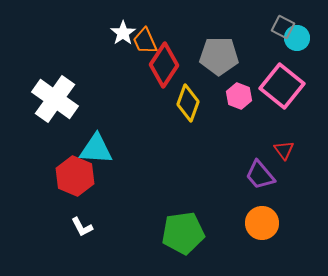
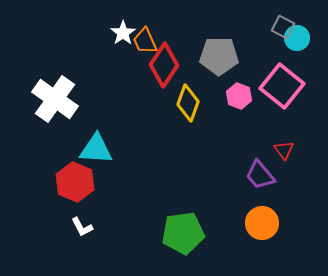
red hexagon: moved 6 px down
